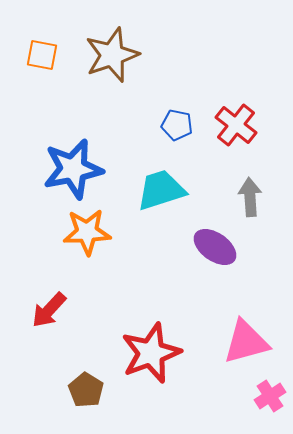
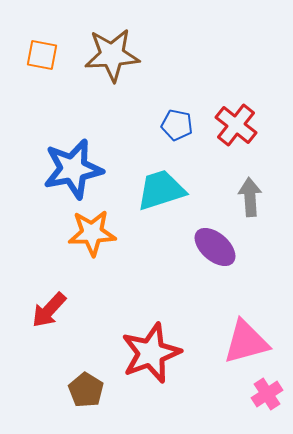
brown star: rotated 16 degrees clockwise
orange star: moved 5 px right, 1 px down
purple ellipse: rotated 6 degrees clockwise
pink cross: moved 3 px left, 2 px up
